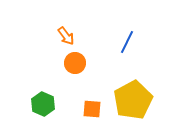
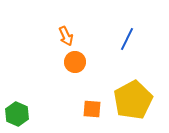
orange arrow: rotated 12 degrees clockwise
blue line: moved 3 px up
orange circle: moved 1 px up
green hexagon: moved 26 px left, 10 px down
